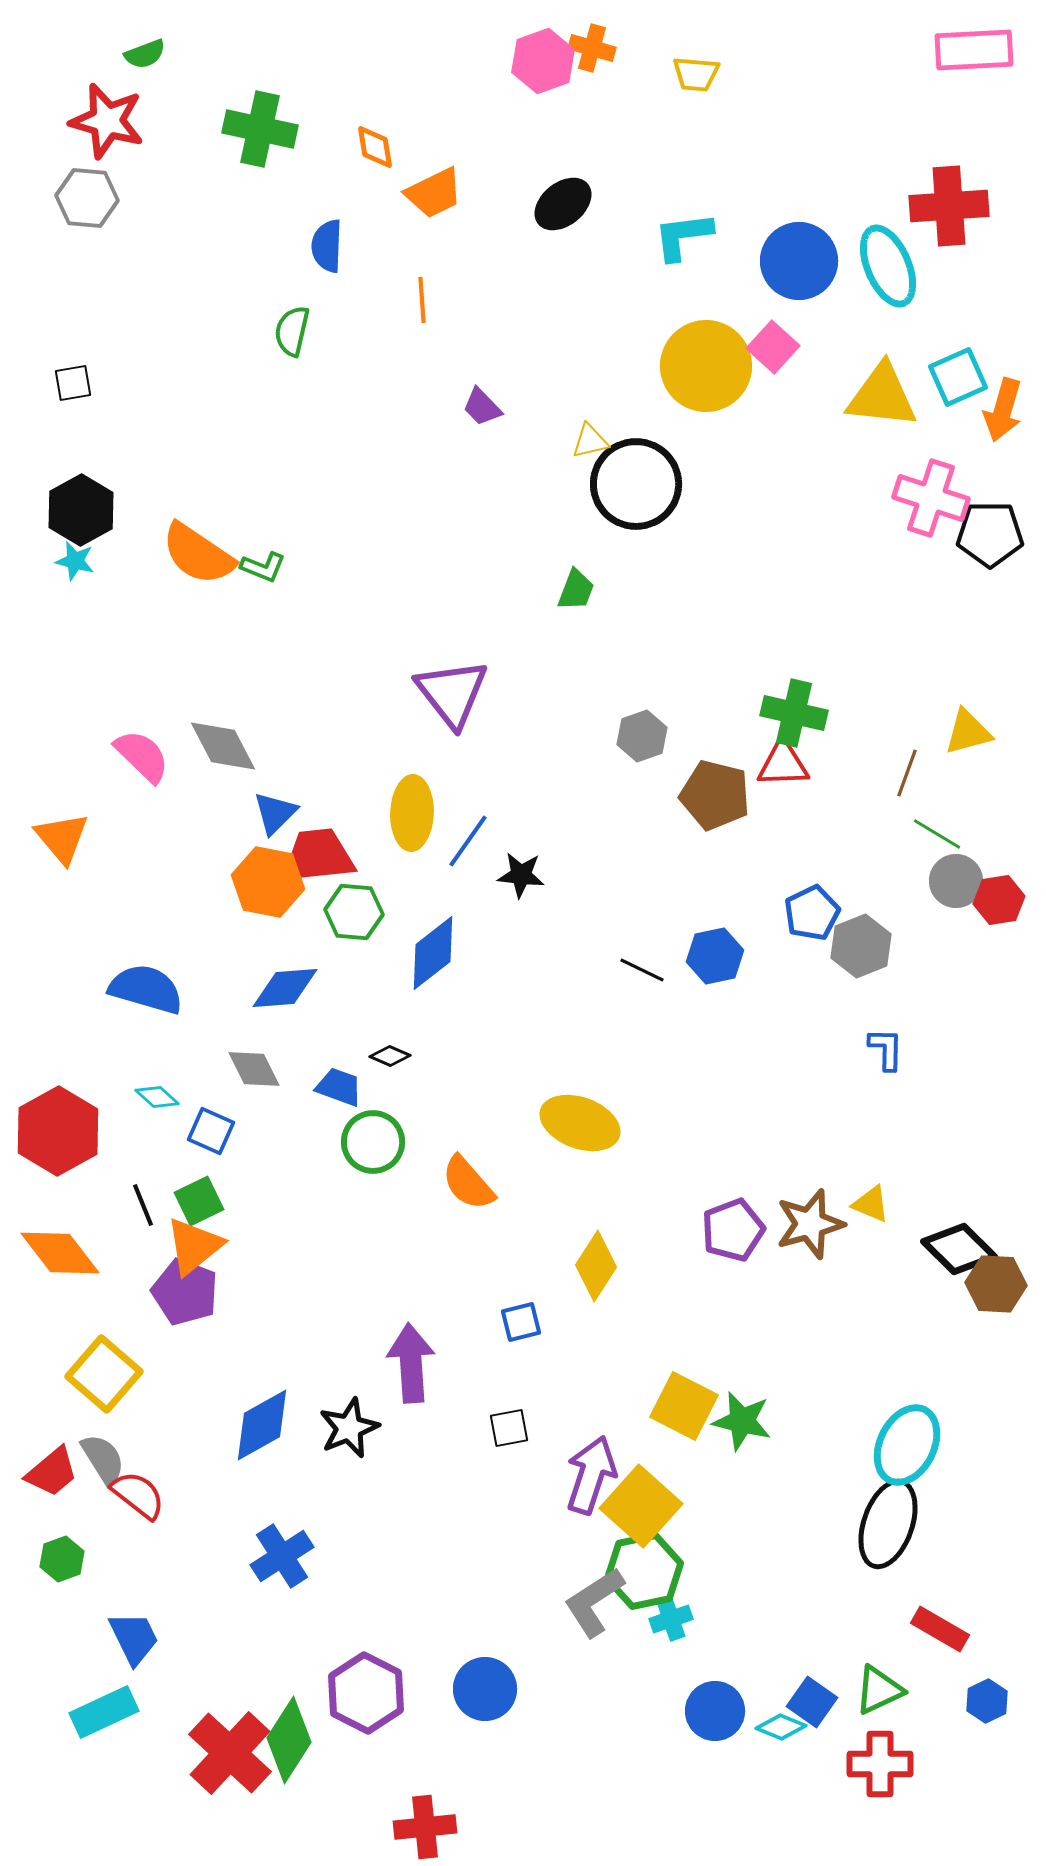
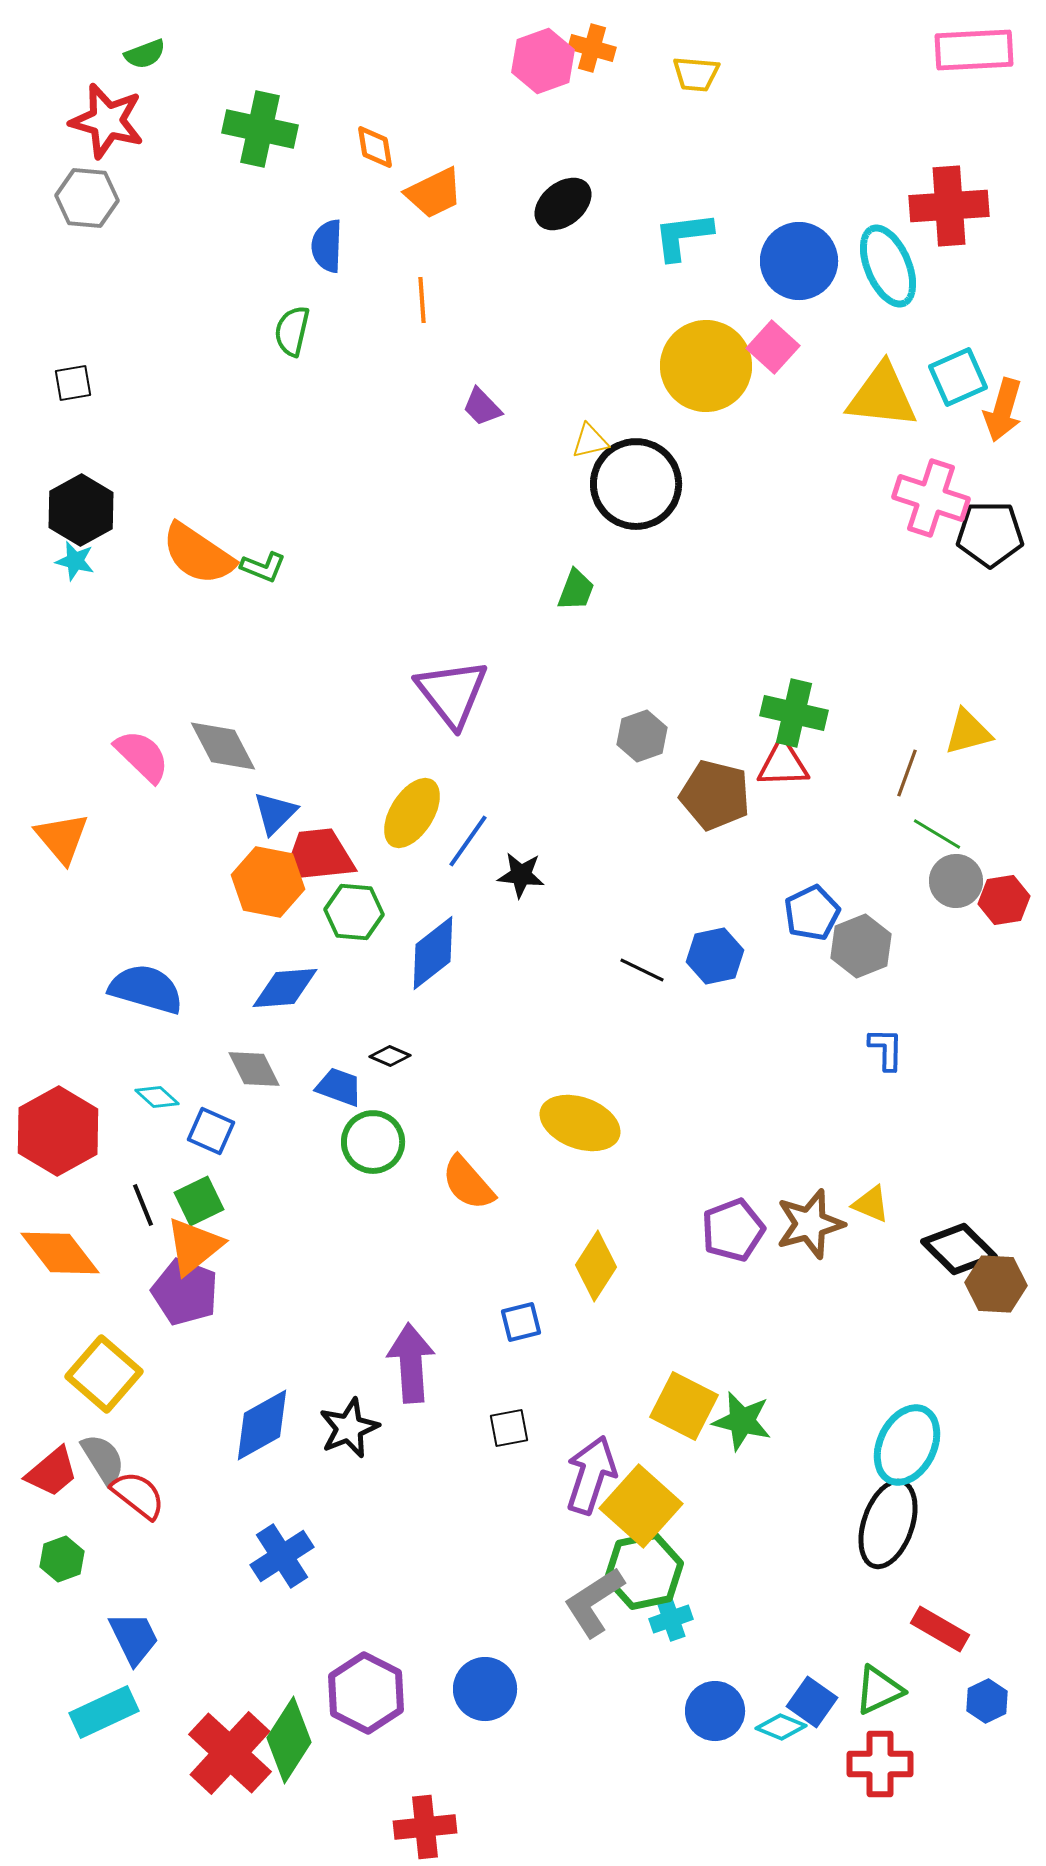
yellow ellipse at (412, 813): rotated 30 degrees clockwise
red hexagon at (999, 900): moved 5 px right
